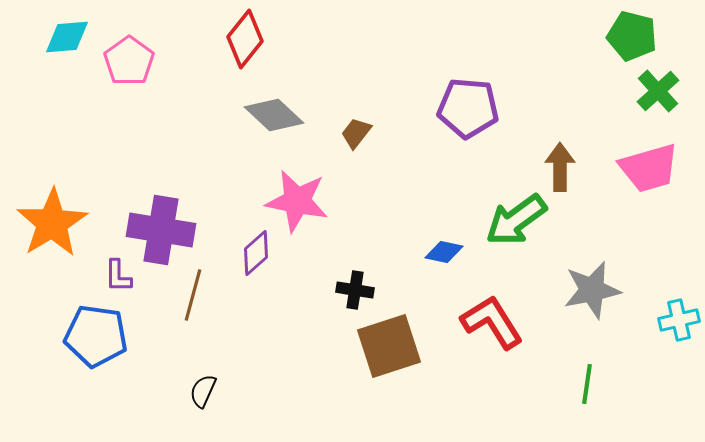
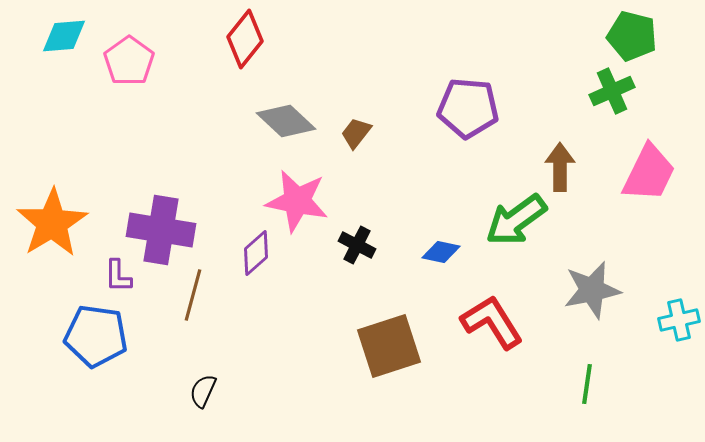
cyan diamond: moved 3 px left, 1 px up
green cross: moved 46 px left; rotated 18 degrees clockwise
gray diamond: moved 12 px right, 6 px down
pink trapezoid: moved 5 px down; rotated 48 degrees counterclockwise
blue diamond: moved 3 px left
black cross: moved 2 px right, 45 px up; rotated 18 degrees clockwise
